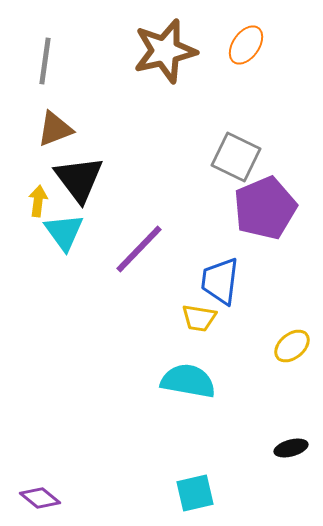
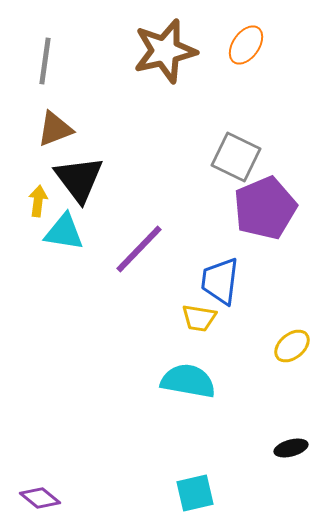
cyan triangle: rotated 45 degrees counterclockwise
